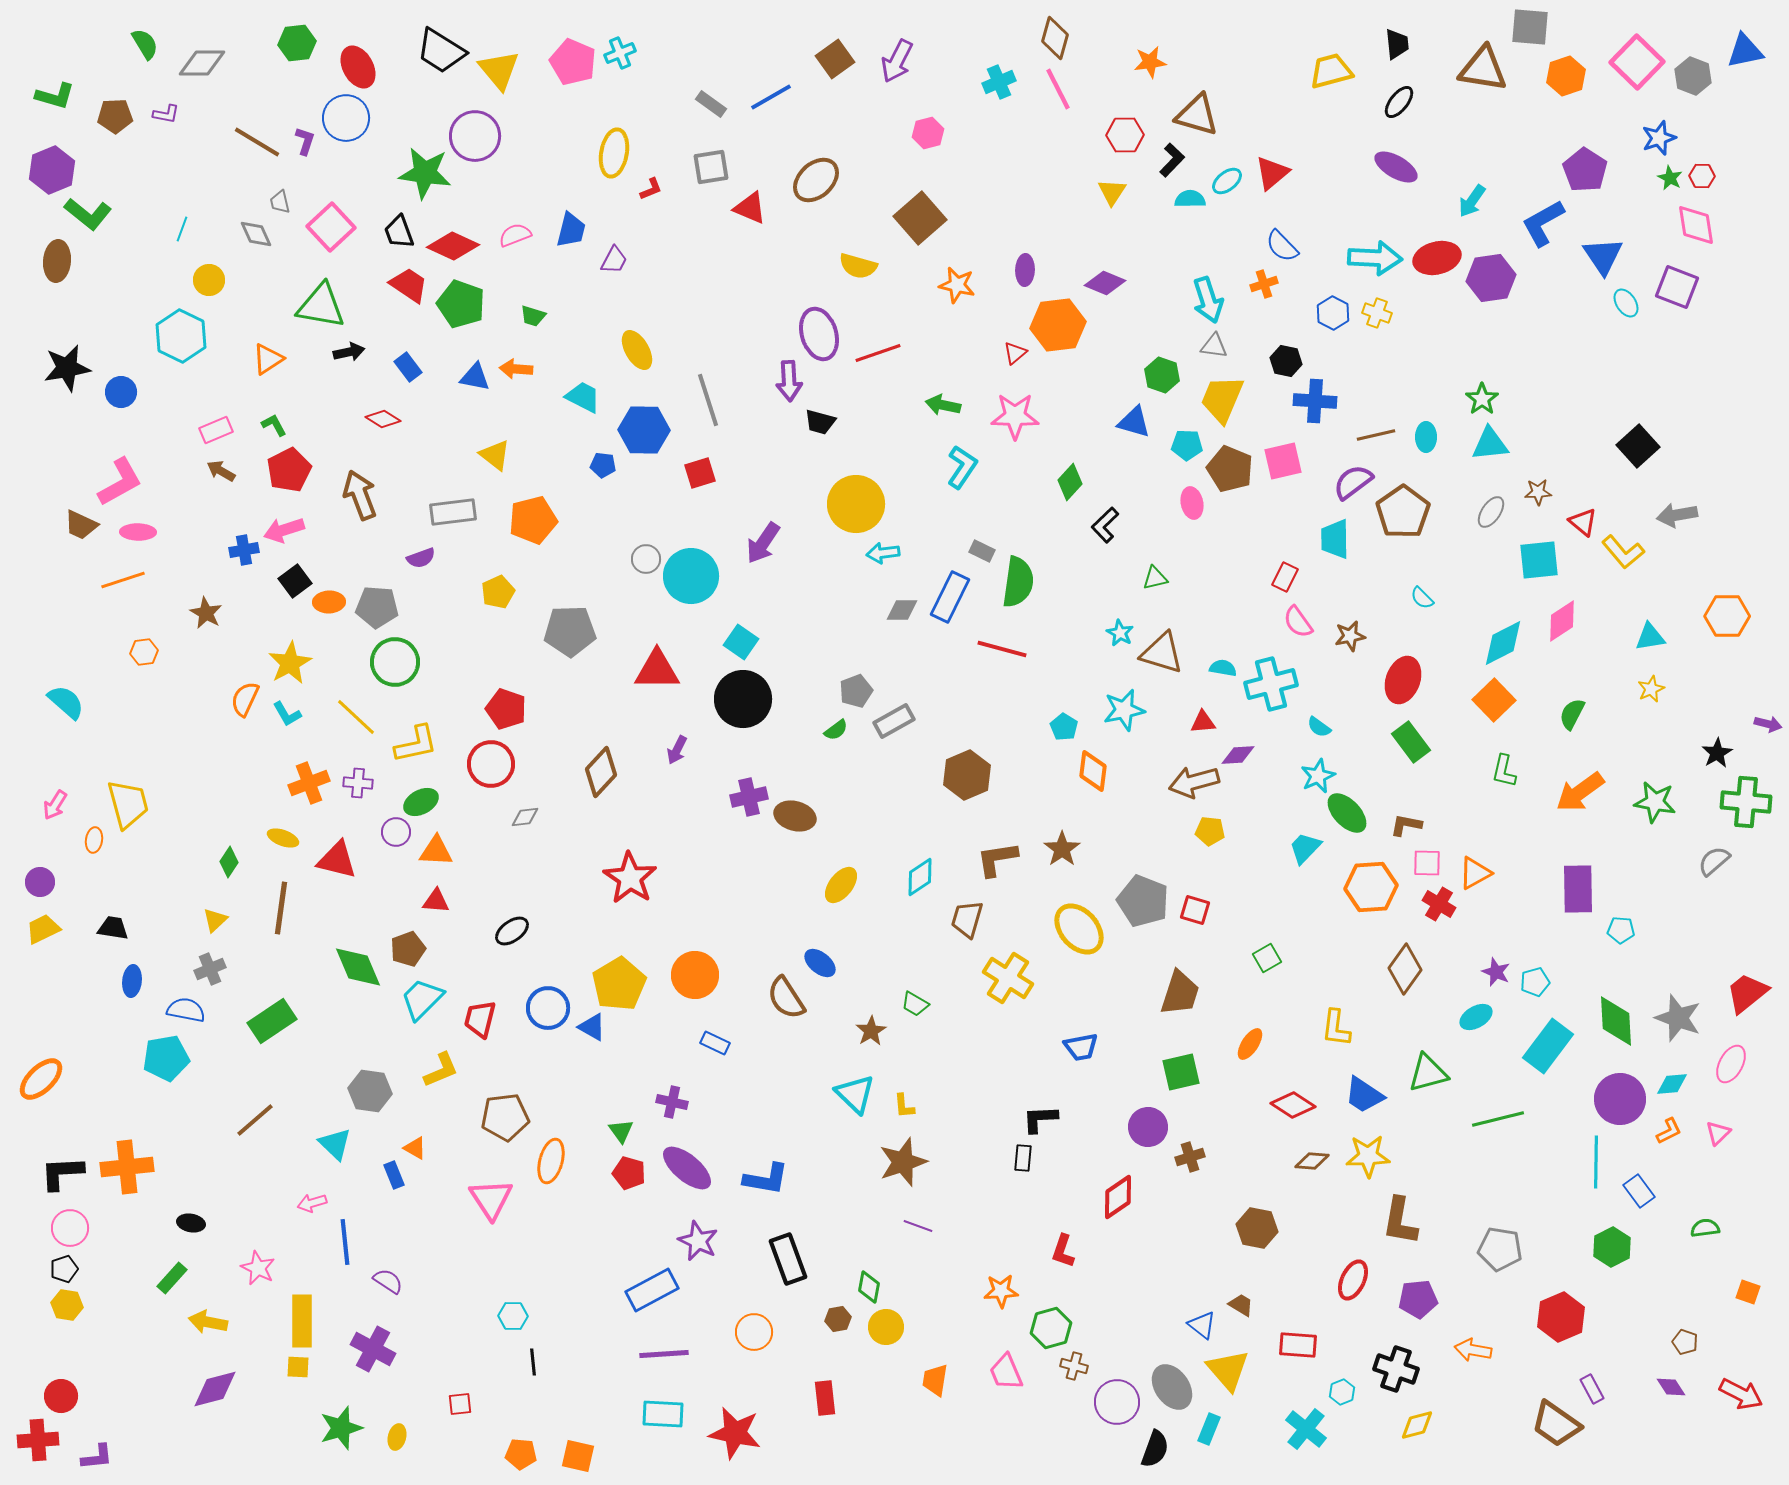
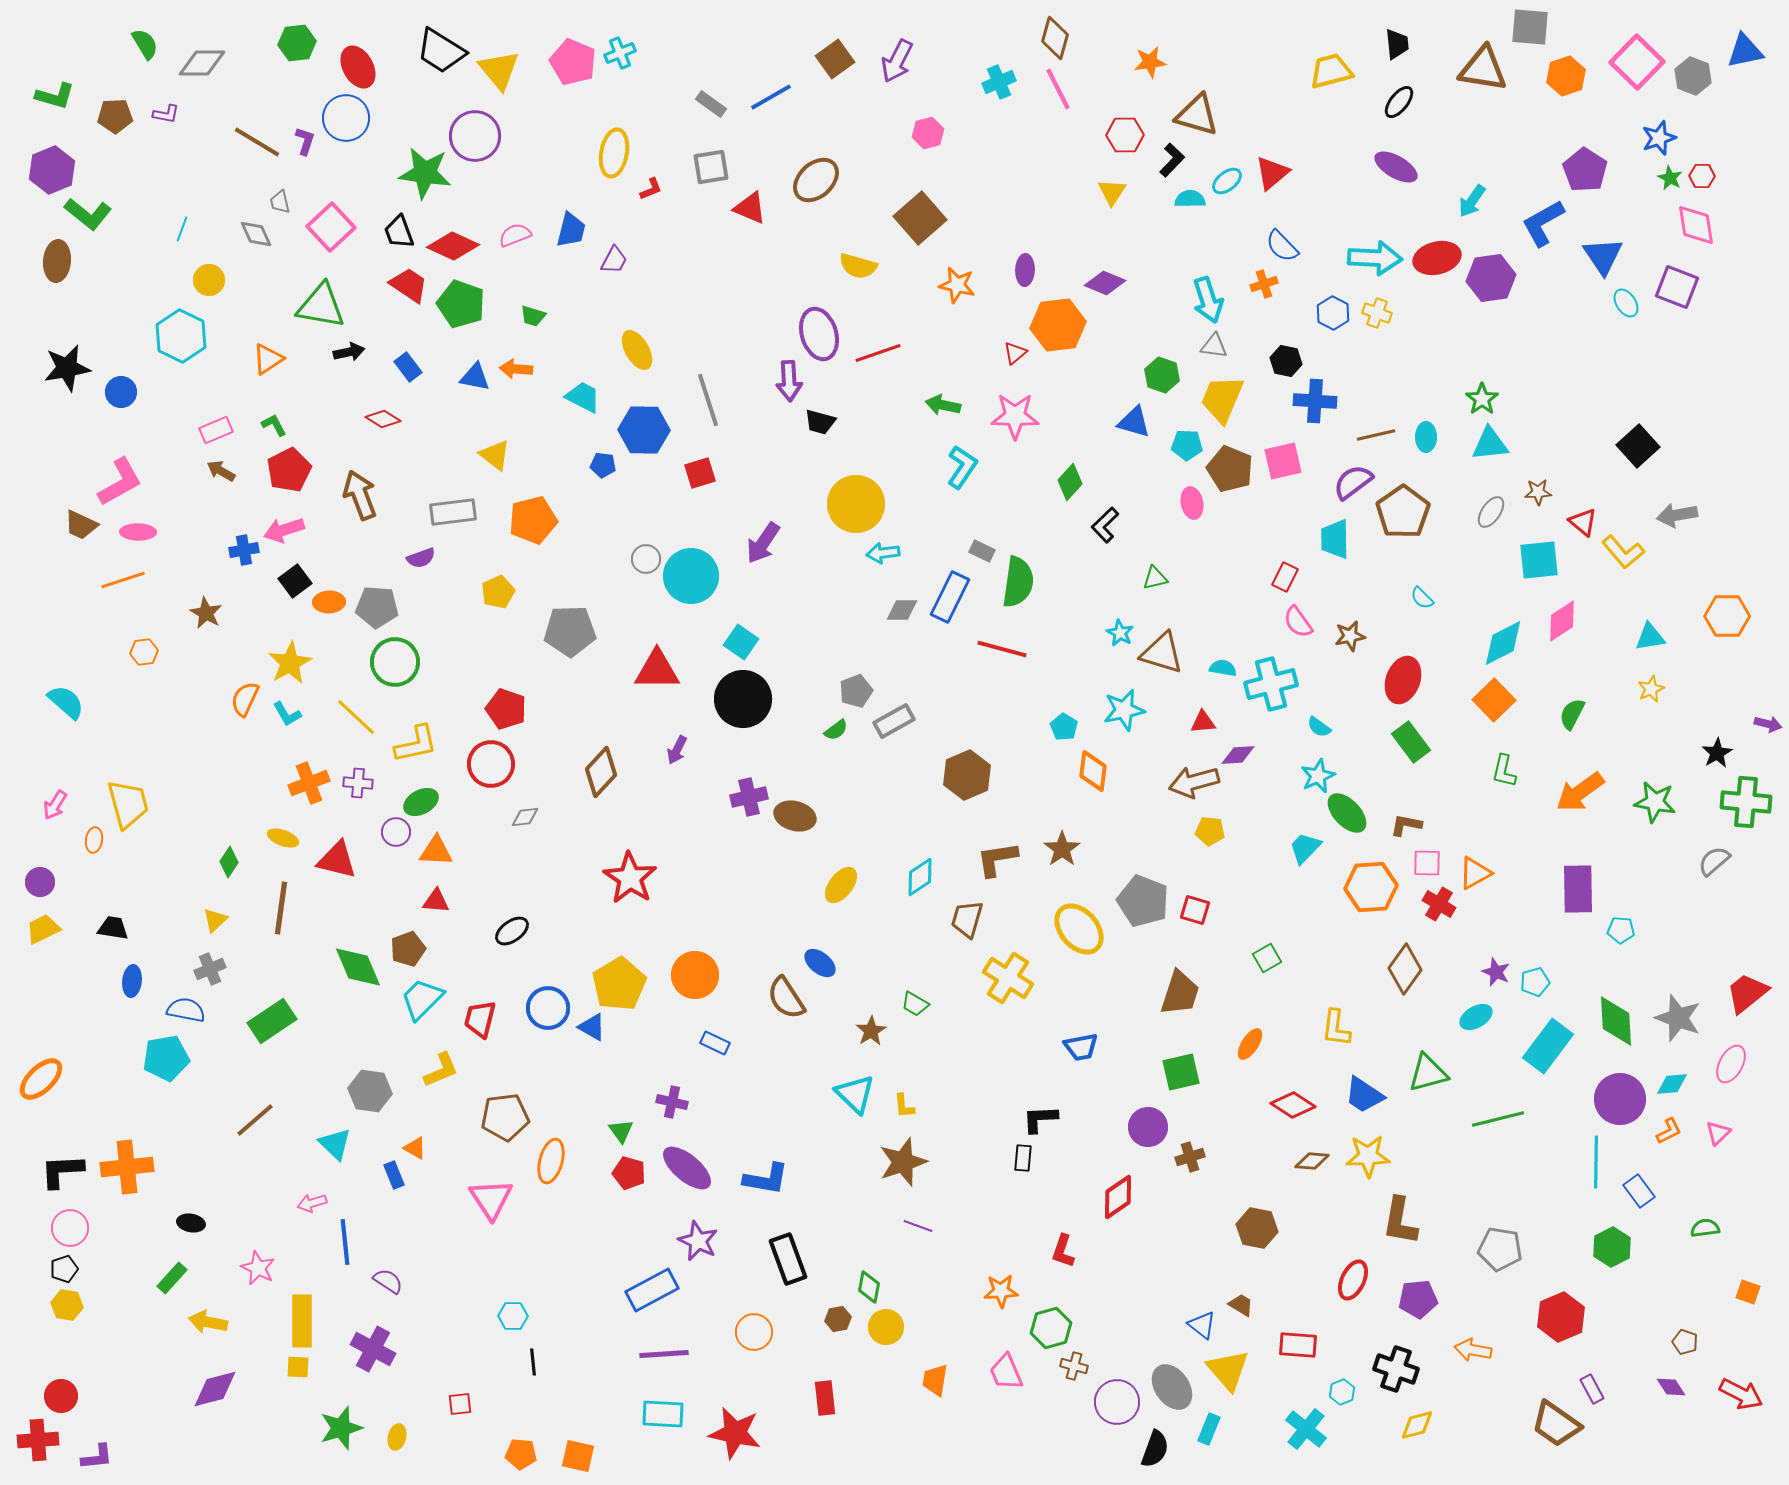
black L-shape at (62, 1173): moved 2 px up
